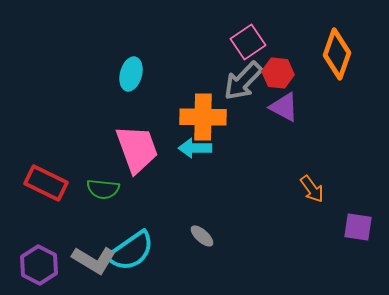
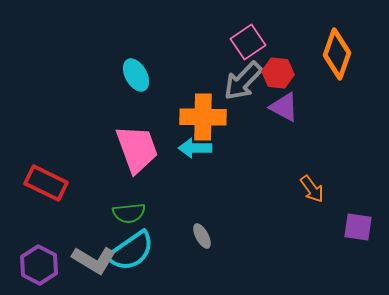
cyan ellipse: moved 5 px right, 1 px down; rotated 44 degrees counterclockwise
green semicircle: moved 26 px right, 24 px down; rotated 12 degrees counterclockwise
gray ellipse: rotated 20 degrees clockwise
